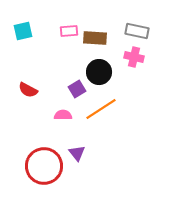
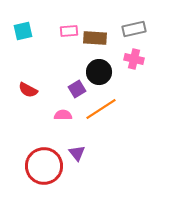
gray rectangle: moved 3 px left, 2 px up; rotated 25 degrees counterclockwise
pink cross: moved 2 px down
